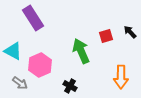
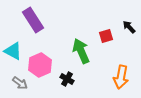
purple rectangle: moved 2 px down
black arrow: moved 1 px left, 5 px up
orange arrow: rotated 10 degrees clockwise
black cross: moved 3 px left, 7 px up
